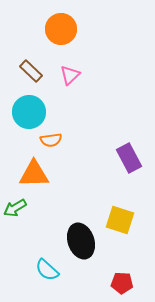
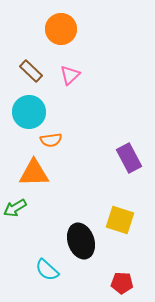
orange triangle: moved 1 px up
